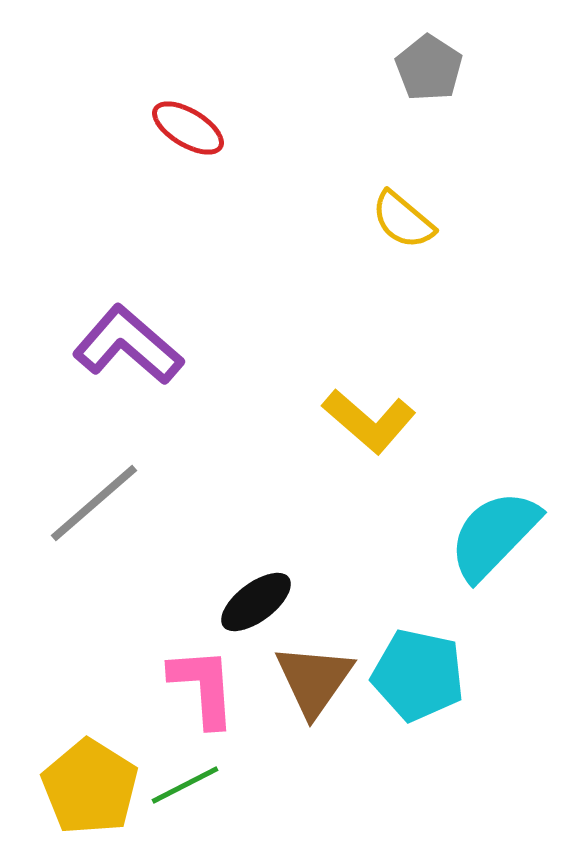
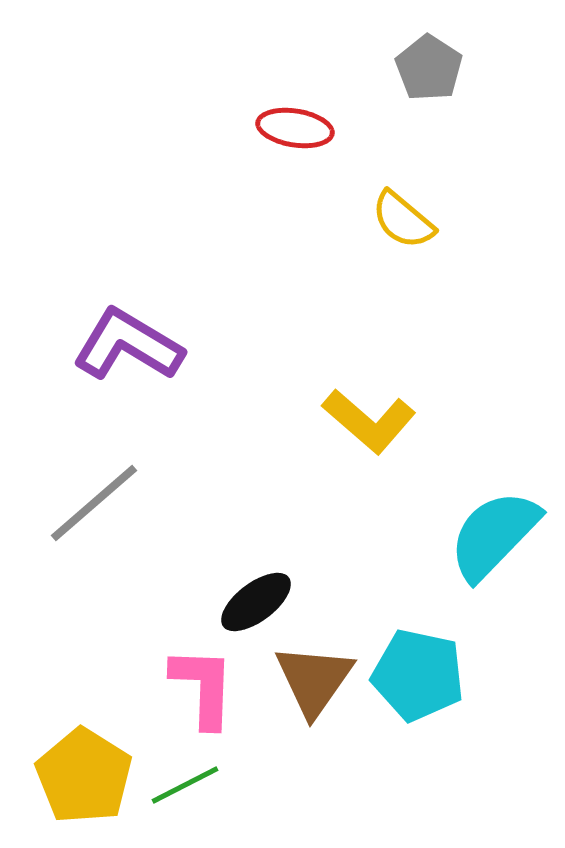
red ellipse: moved 107 px right; rotated 22 degrees counterclockwise
purple L-shape: rotated 10 degrees counterclockwise
pink L-shape: rotated 6 degrees clockwise
yellow pentagon: moved 6 px left, 11 px up
